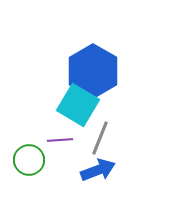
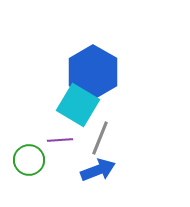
blue hexagon: moved 1 px down
